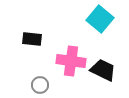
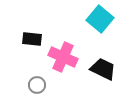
pink cross: moved 8 px left, 4 px up; rotated 16 degrees clockwise
black trapezoid: moved 1 px up
gray circle: moved 3 px left
